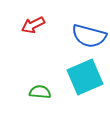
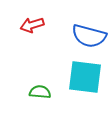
red arrow: moved 1 px left; rotated 10 degrees clockwise
cyan square: rotated 30 degrees clockwise
